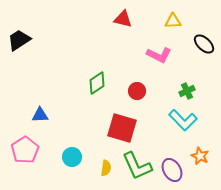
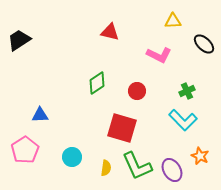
red triangle: moved 13 px left, 13 px down
